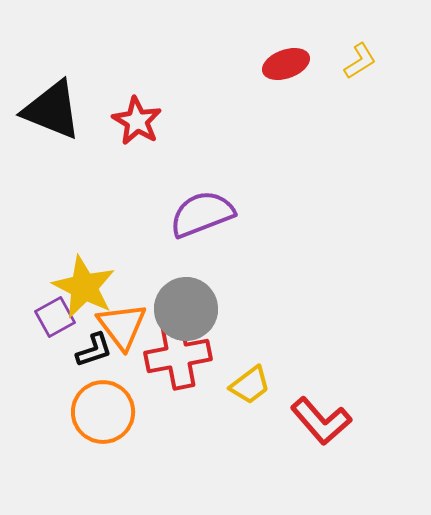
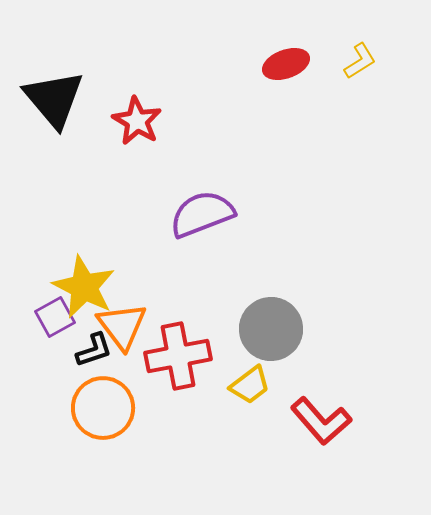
black triangle: moved 2 px right, 11 px up; rotated 28 degrees clockwise
gray circle: moved 85 px right, 20 px down
orange circle: moved 4 px up
